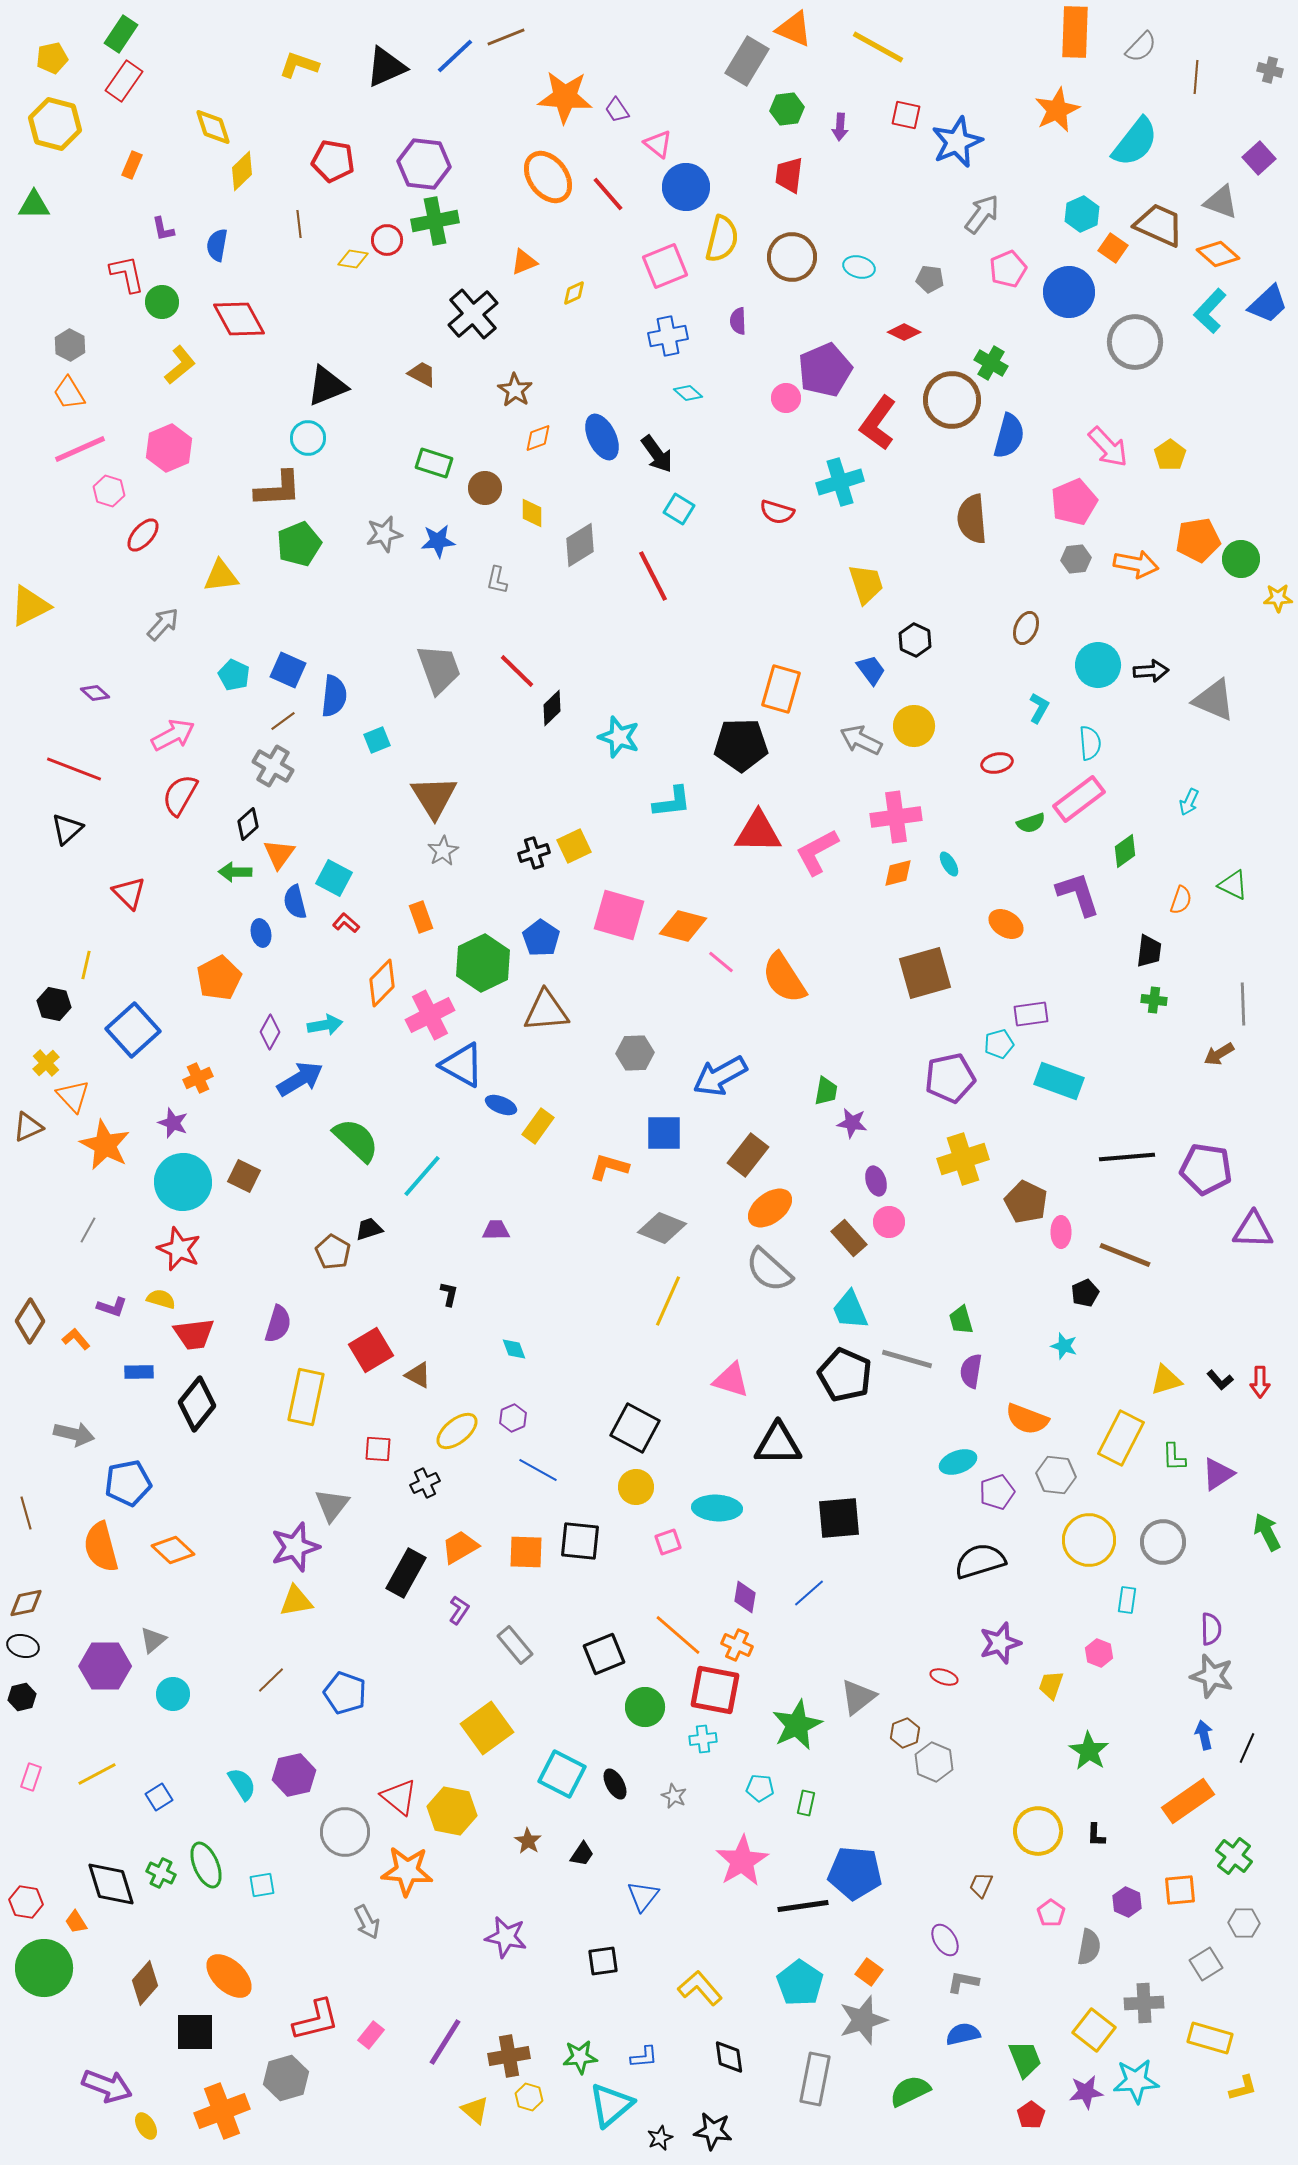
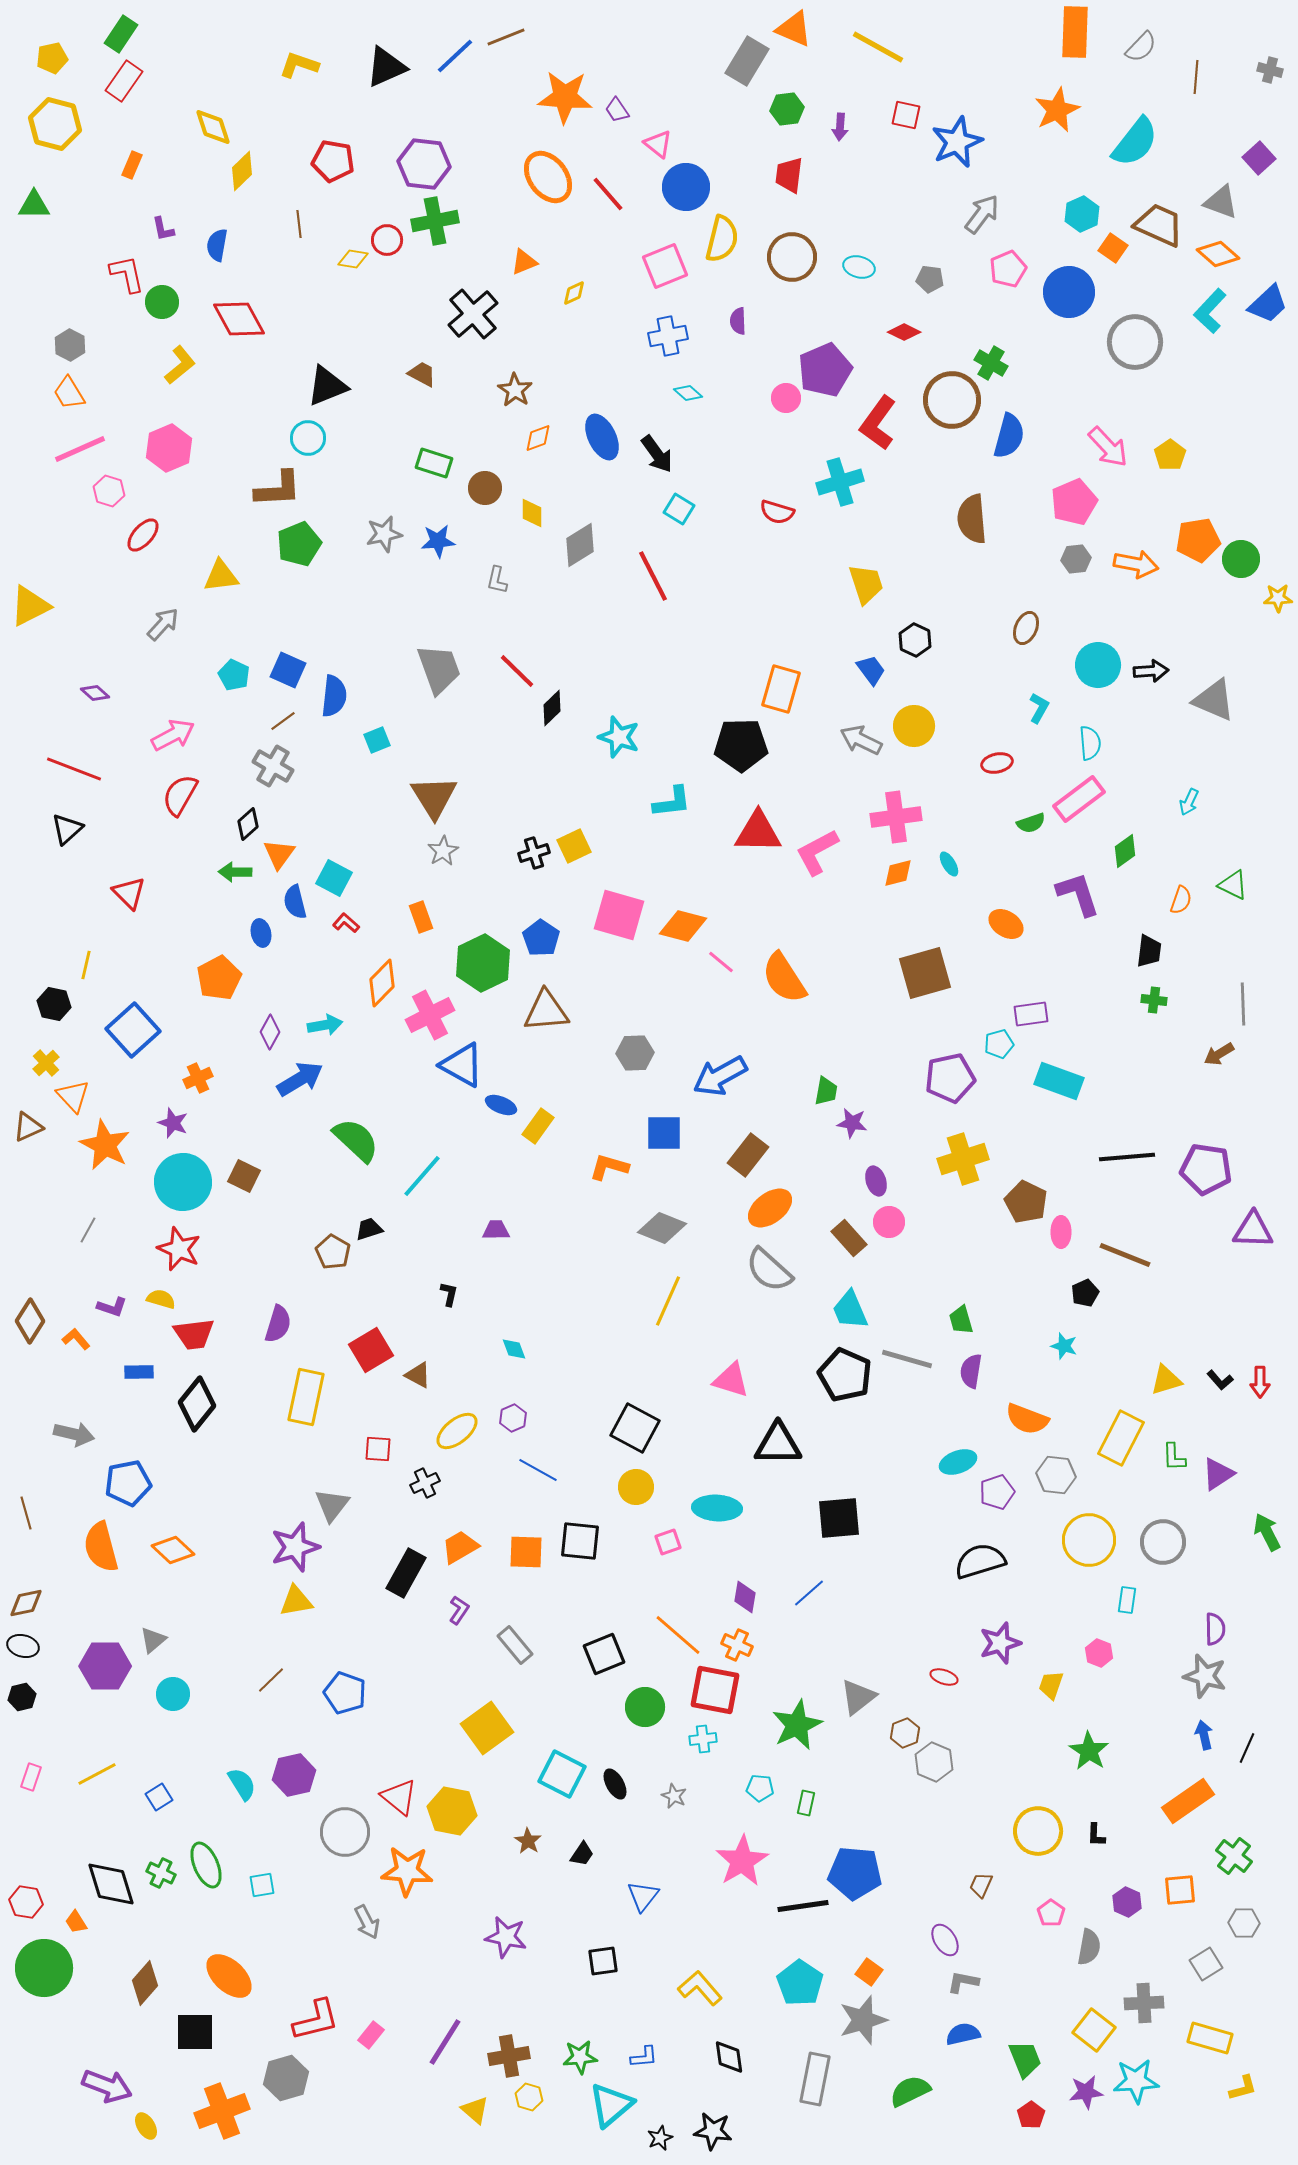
purple semicircle at (1211, 1629): moved 4 px right
gray star at (1212, 1676): moved 7 px left
